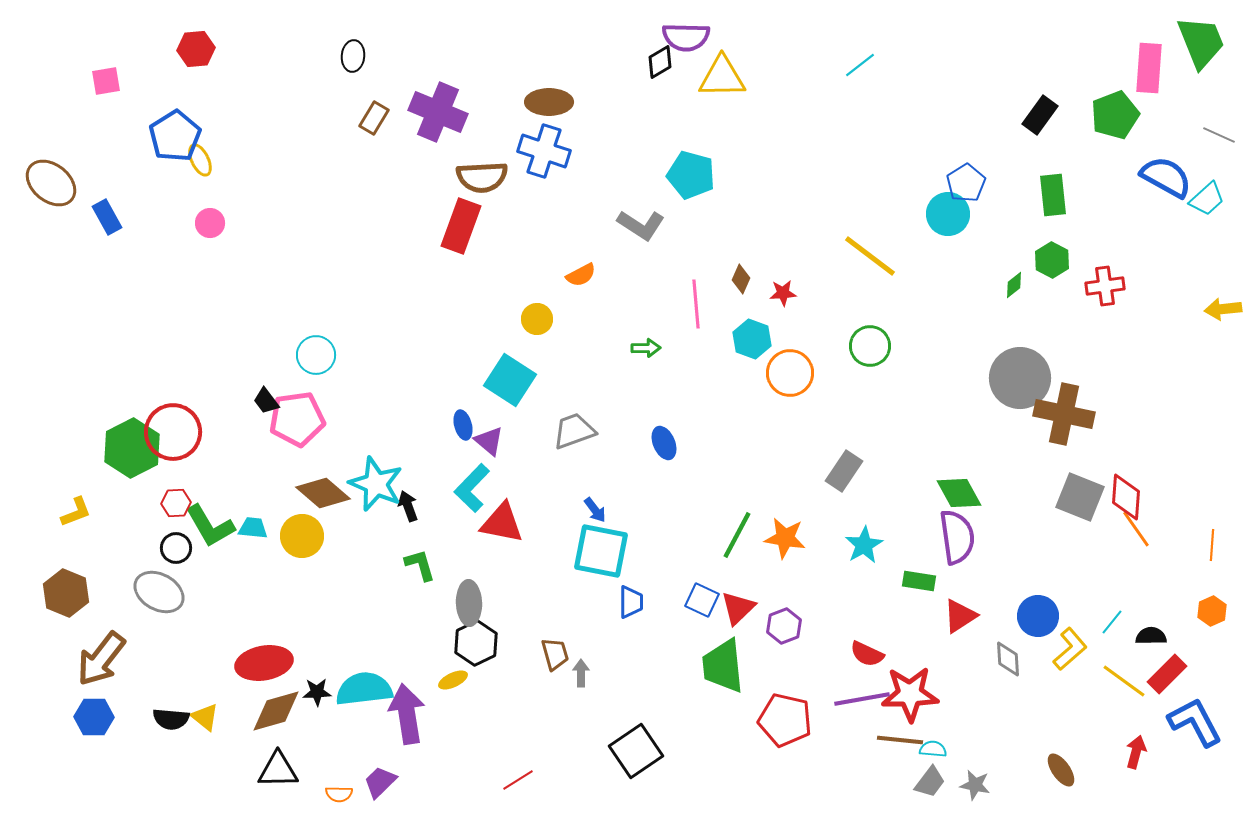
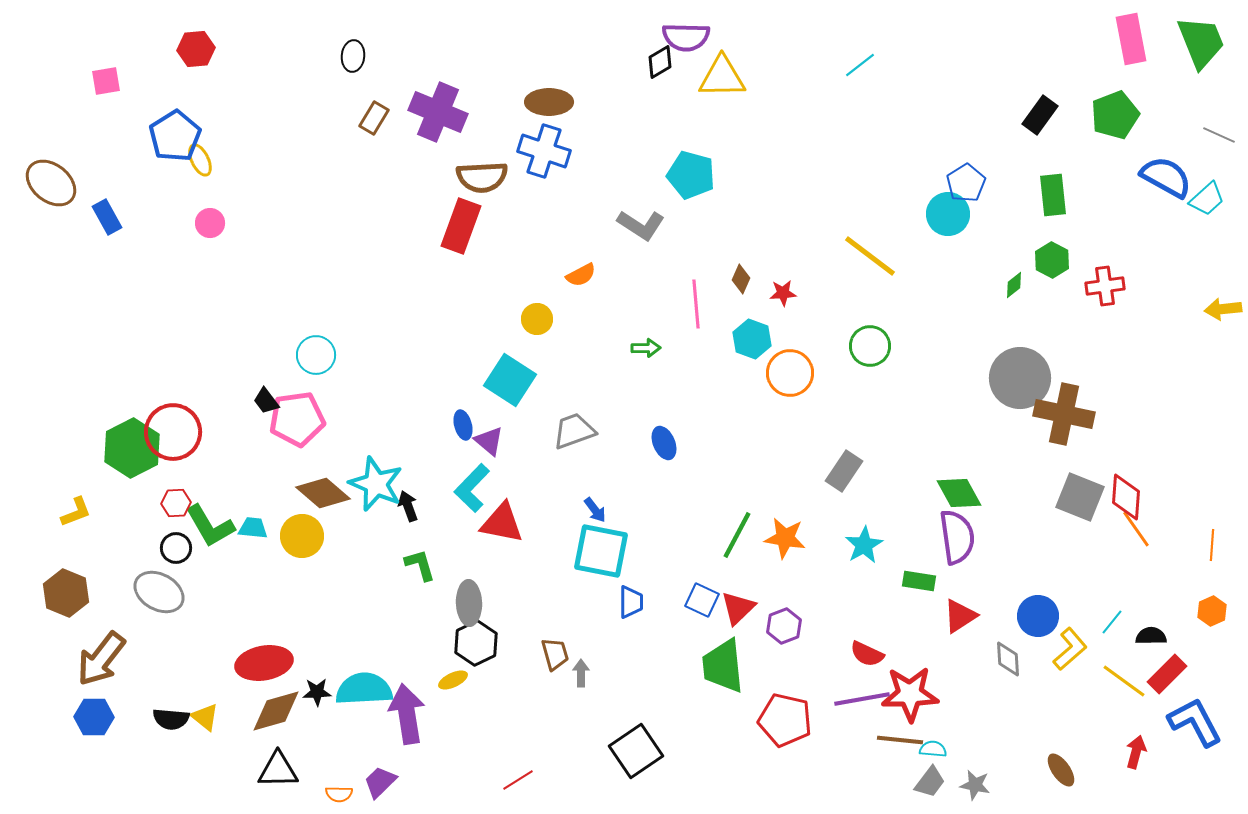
pink rectangle at (1149, 68): moved 18 px left, 29 px up; rotated 15 degrees counterclockwise
cyan semicircle at (364, 689): rotated 4 degrees clockwise
